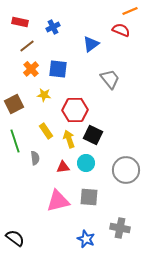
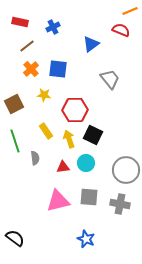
gray cross: moved 24 px up
